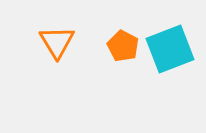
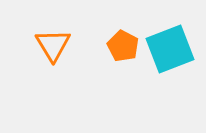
orange triangle: moved 4 px left, 3 px down
